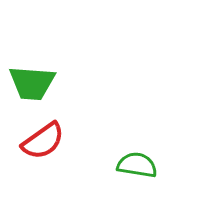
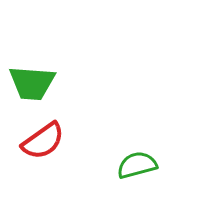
green semicircle: rotated 24 degrees counterclockwise
